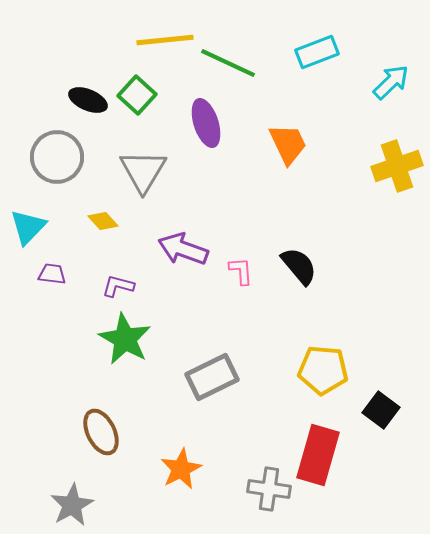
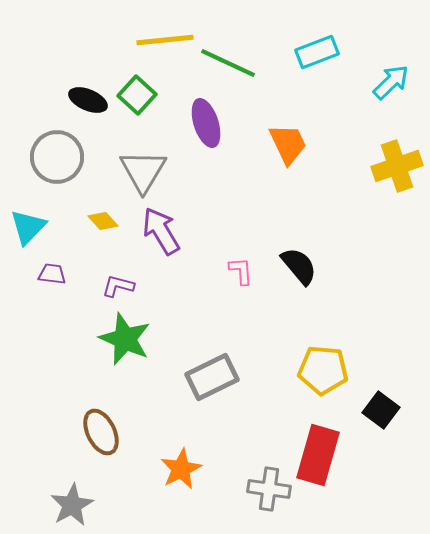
purple arrow: moved 22 px left, 18 px up; rotated 39 degrees clockwise
green star: rotated 6 degrees counterclockwise
